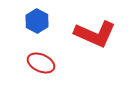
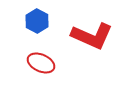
red L-shape: moved 3 px left, 2 px down
